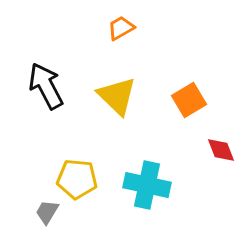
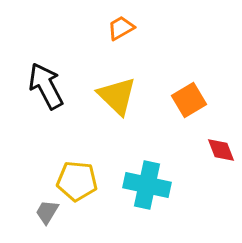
yellow pentagon: moved 2 px down
